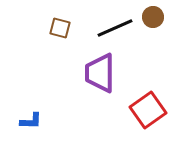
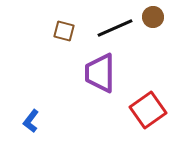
brown square: moved 4 px right, 3 px down
blue L-shape: rotated 125 degrees clockwise
